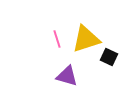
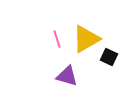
yellow triangle: rotated 12 degrees counterclockwise
